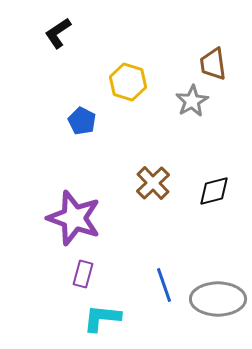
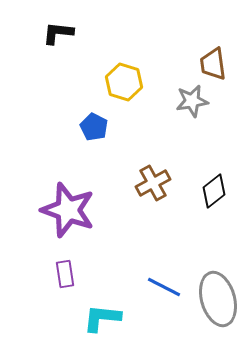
black L-shape: rotated 40 degrees clockwise
yellow hexagon: moved 4 px left
gray star: rotated 20 degrees clockwise
blue pentagon: moved 12 px right, 6 px down
brown cross: rotated 16 degrees clockwise
black diamond: rotated 24 degrees counterclockwise
purple star: moved 6 px left, 8 px up
purple rectangle: moved 18 px left; rotated 24 degrees counterclockwise
blue line: moved 2 px down; rotated 44 degrees counterclockwise
gray ellipse: rotated 74 degrees clockwise
